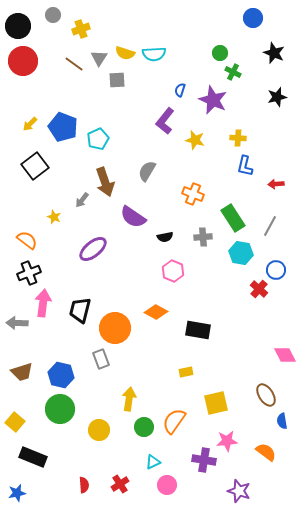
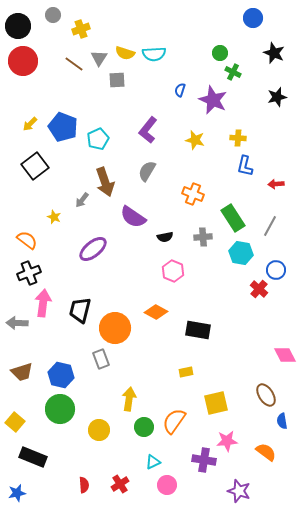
purple L-shape at (165, 121): moved 17 px left, 9 px down
